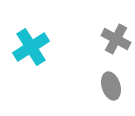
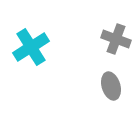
gray cross: rotated 8 degrees counterclockwise
